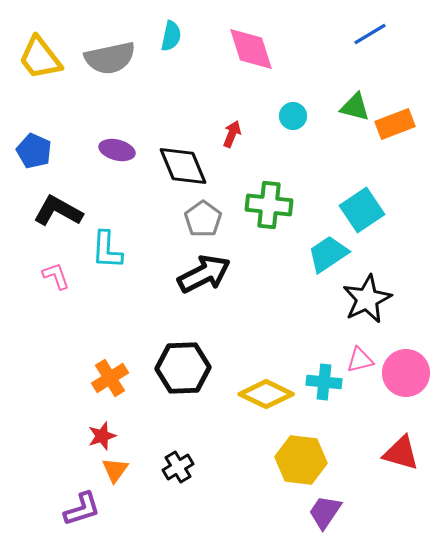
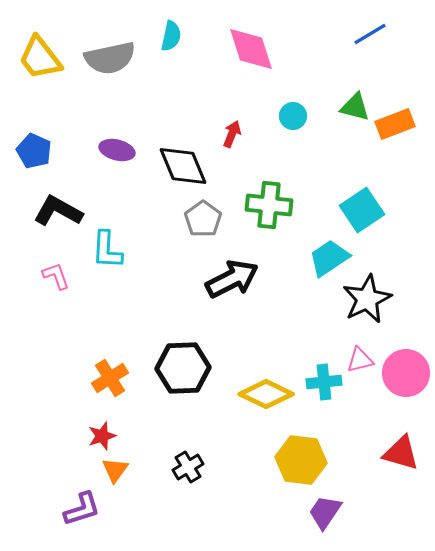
cyan trapezoid: moved 1 px right, 4 px down
black arrow: moved 28 px right, 5 px down
cyan cross: rotated 12 degrees counterclockwise
black cross: moved 10 px right
